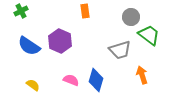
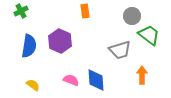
gray circle: moved 1 px right, 1 px up
blue semicircle: rotated 115 degrees counterclockwise
orange arrow: rotated 18 degrees clockwise
blue diamond: rotated 20 degrees counterclockwise
